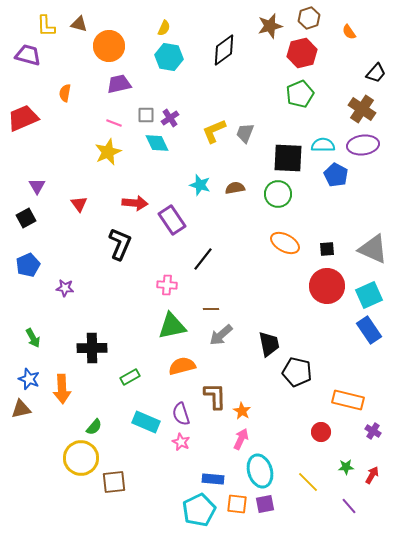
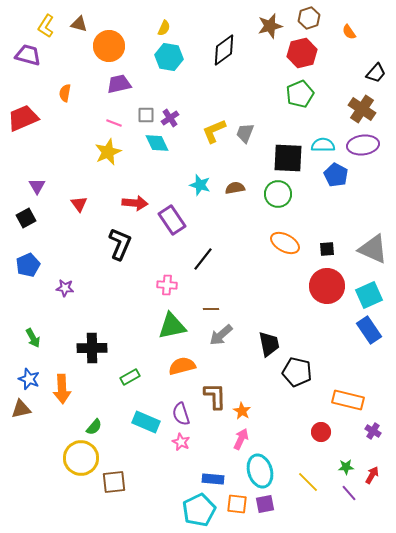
yellow L-shape at (46, 26): rotated 35 degrees clockwise
purple line at (349, 506): moved 13 px up
